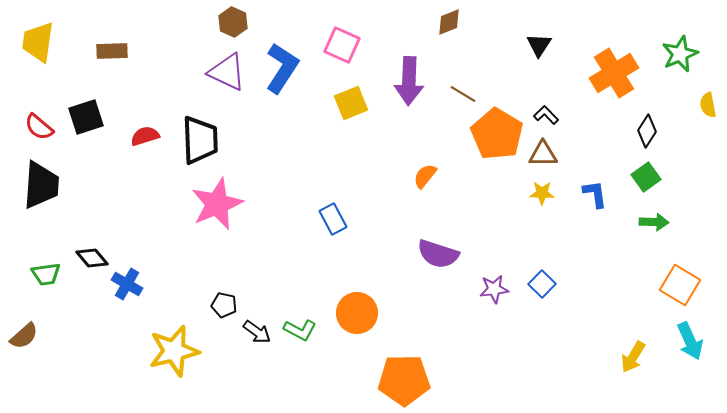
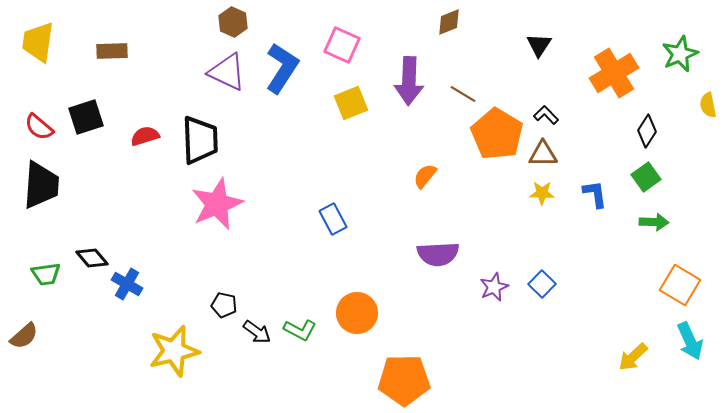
purple semicircle at (438, 254): rotated 21 degrees counterclockwise
purple star at (494, 289): moved 2 px up; rotated 16 degrees counterclockwise
yellow arrow at (633, 357): rotated 16 degrees clockwise
